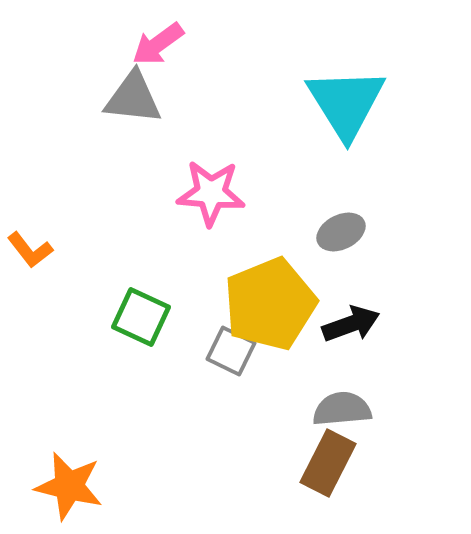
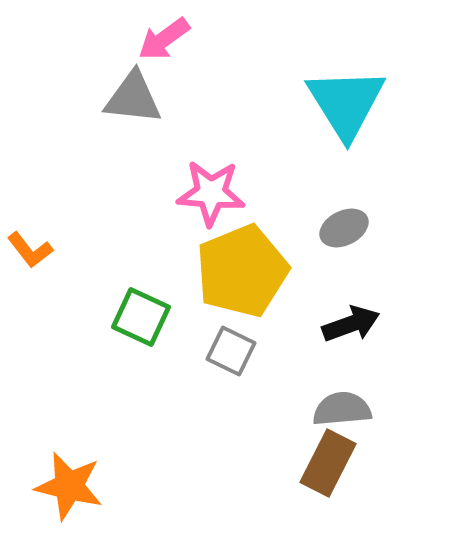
pink arrow: moved 6 px right, 5 px up
gray ellipse: moved 3 px right, 4 px up
yellow pentagon: moved 28 px left, 33 px up
